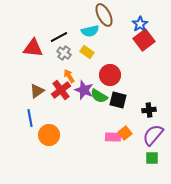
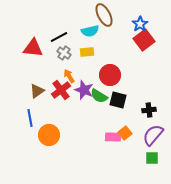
yellow rectangle: rotated 40 degrees counterclockwise
